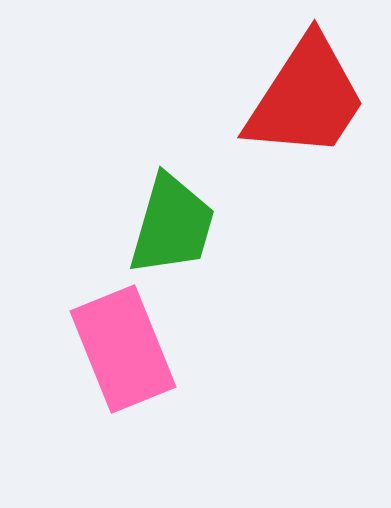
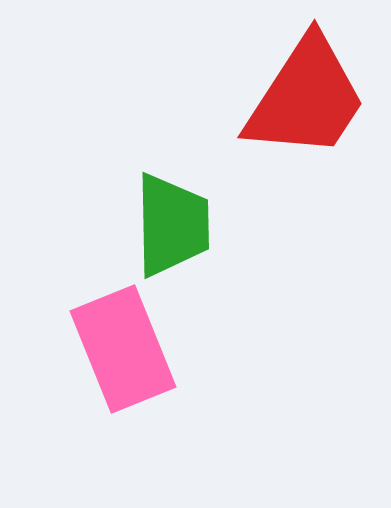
green trapezoid: rotated 17 degrees counterclockwise
